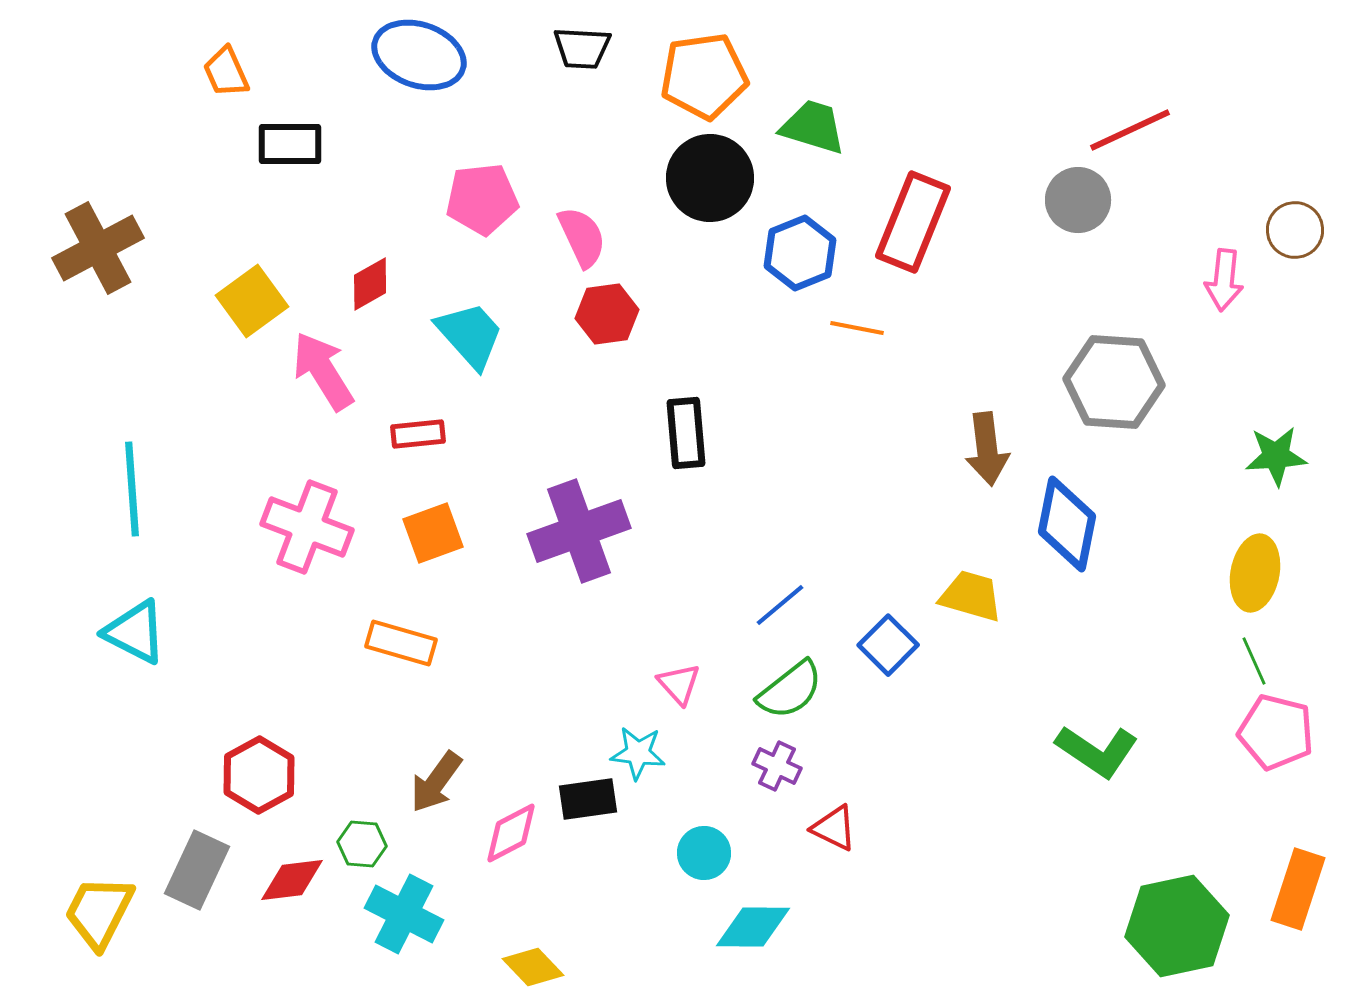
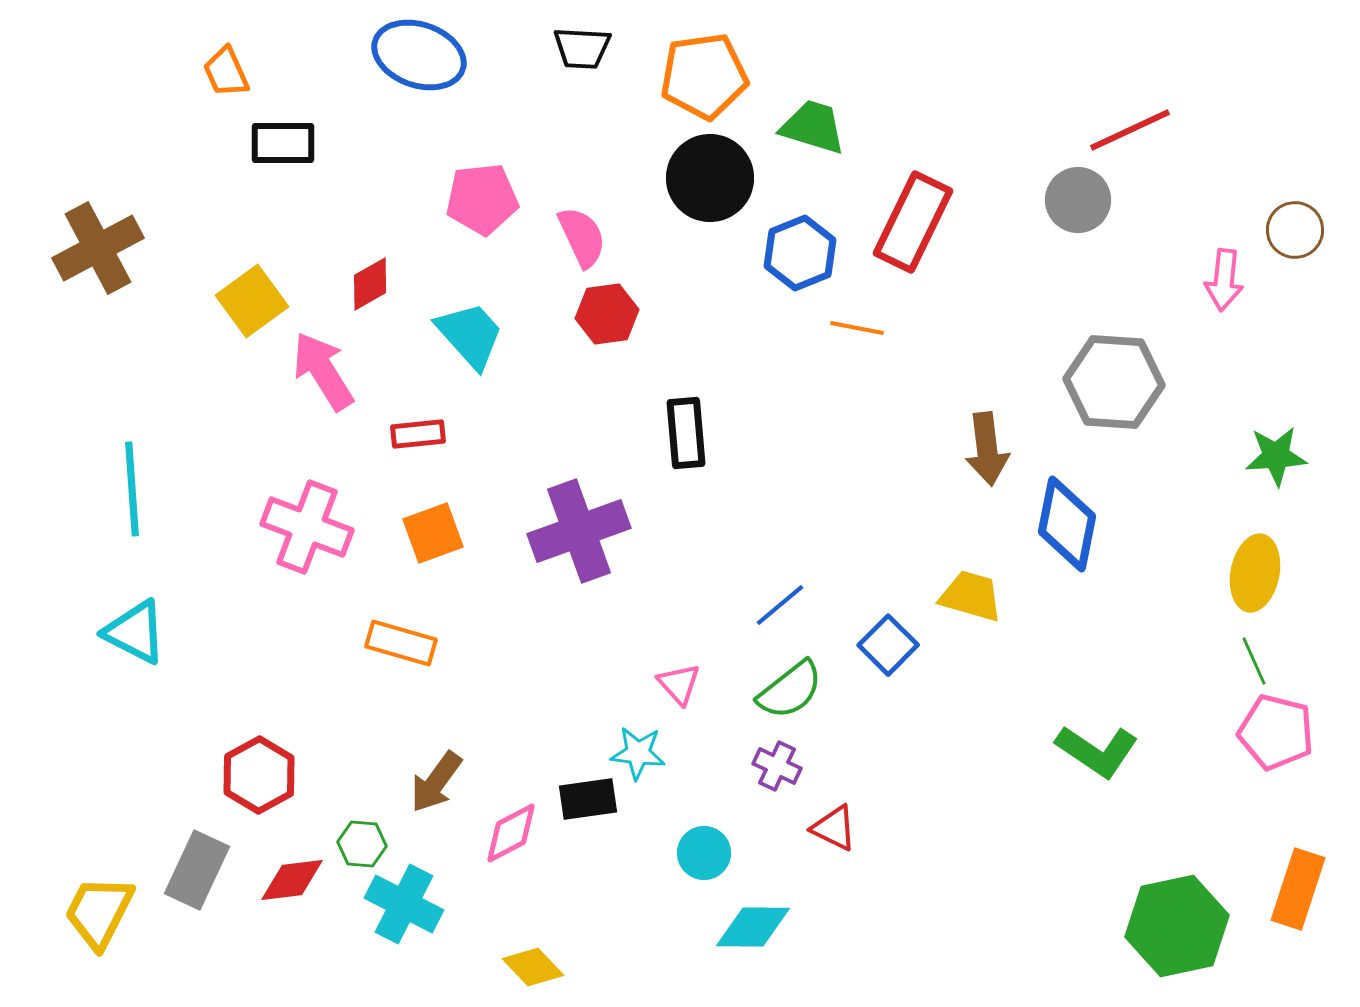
black rectangle at (290, 144): moved 7 px left, 1 px up
red rectangle at (913, 222): rotated 4 degrees clockwise
cyan cross at (404, 914): moved 10 px up
